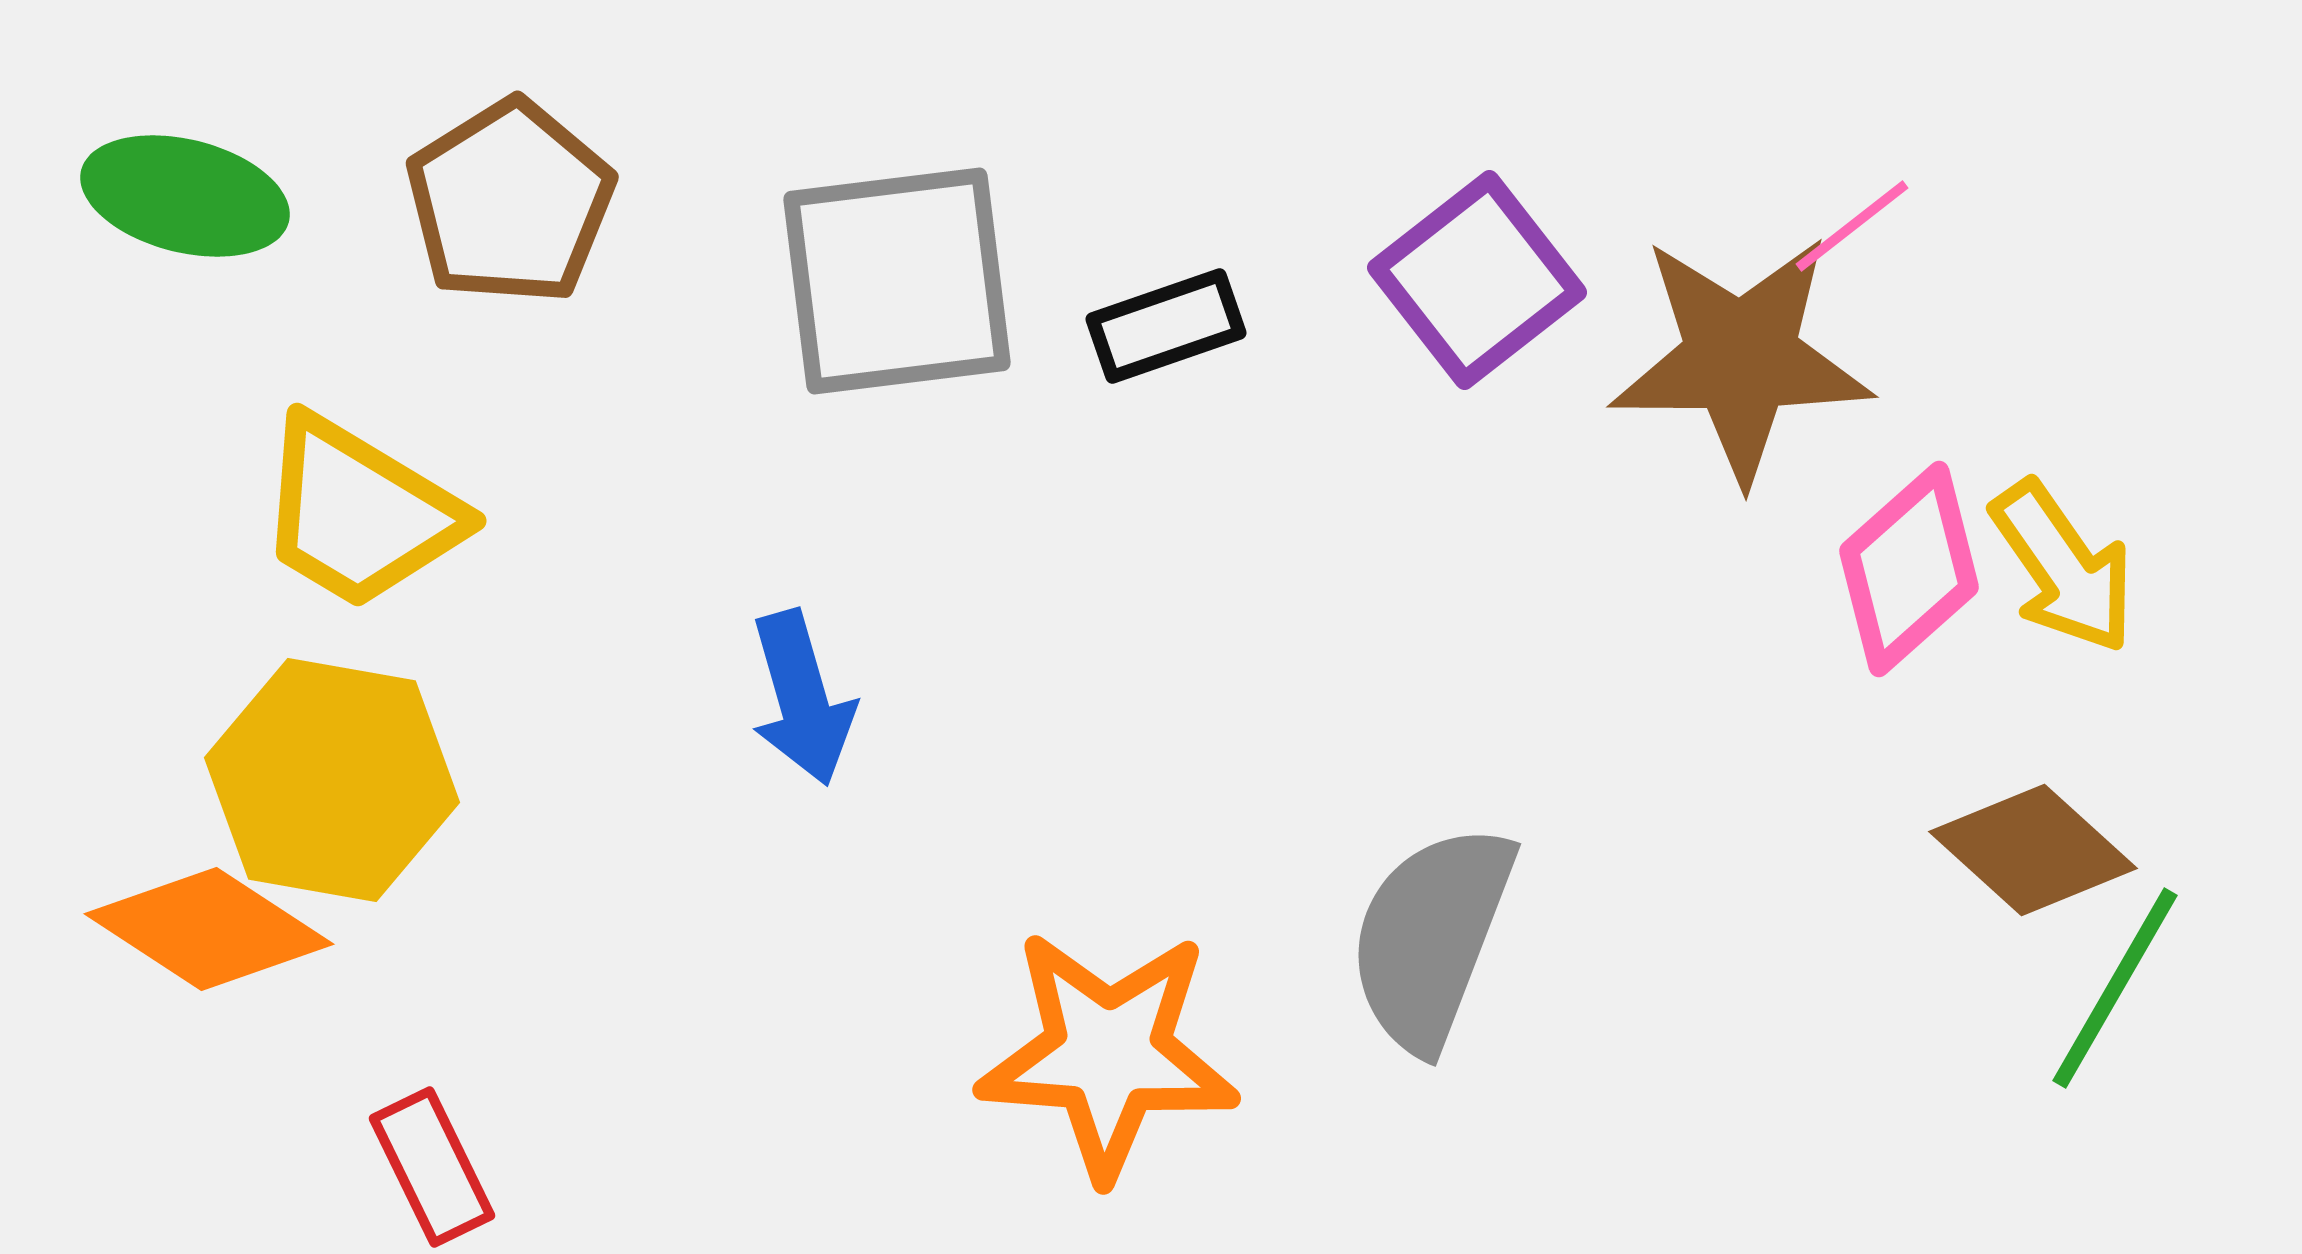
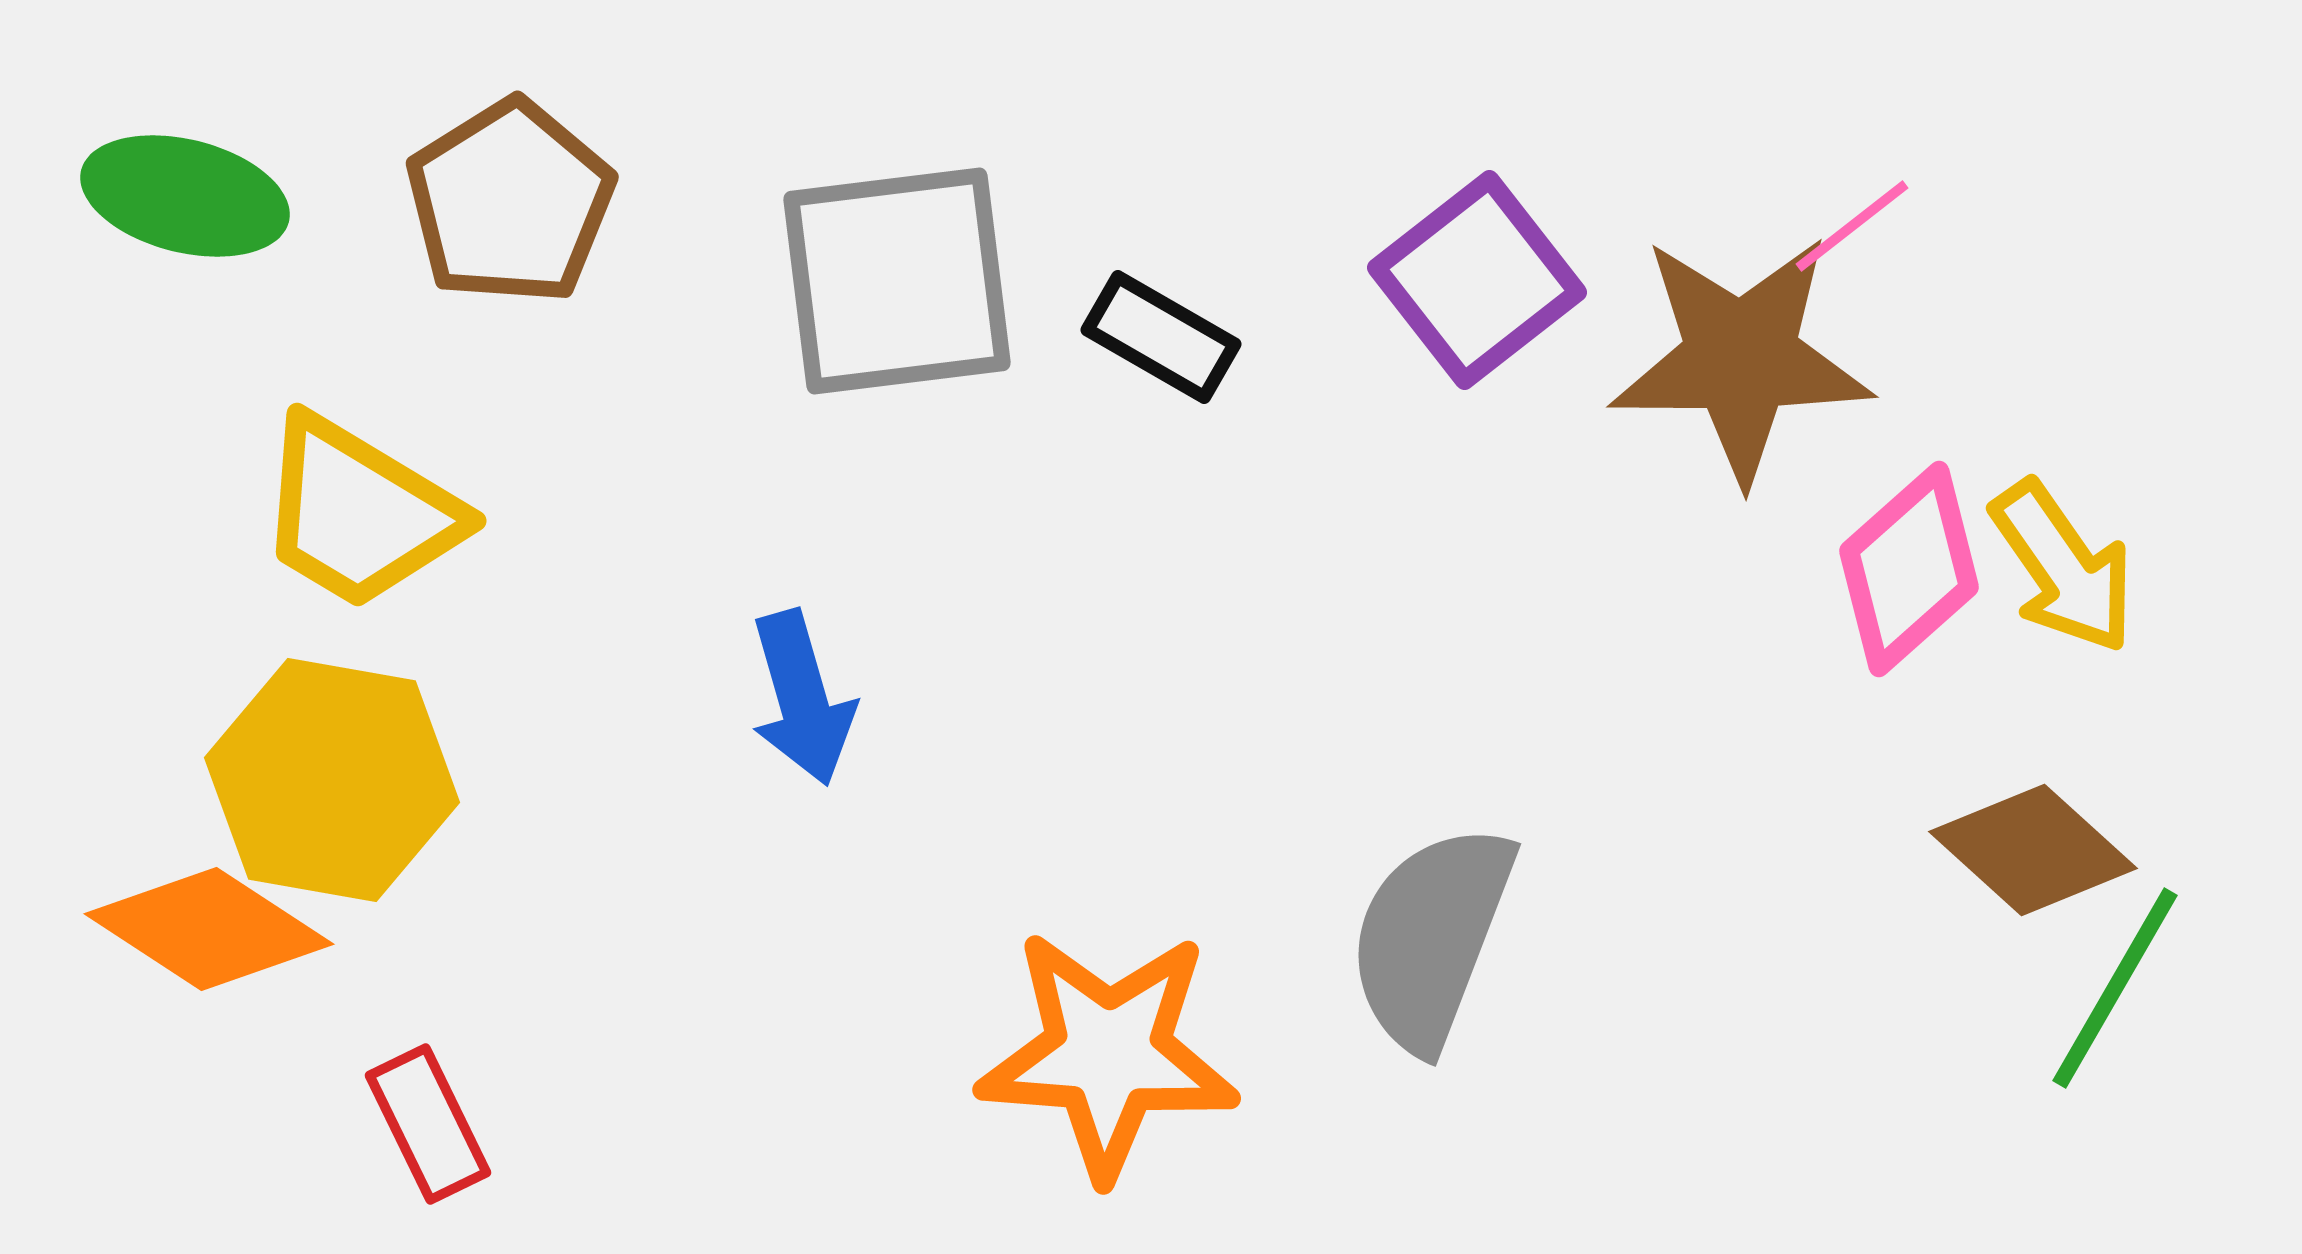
black rectangle: moved 5 px left, 11 px down; rotated 49 degrees clockwise
red rectangle: moved 4 px left, 43 px up
